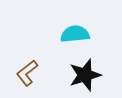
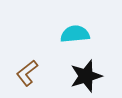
black star: moved 1 px right, 1 px down
